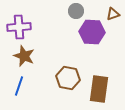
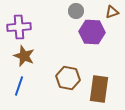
brown triangle: moved 1 px left, 2 px up
